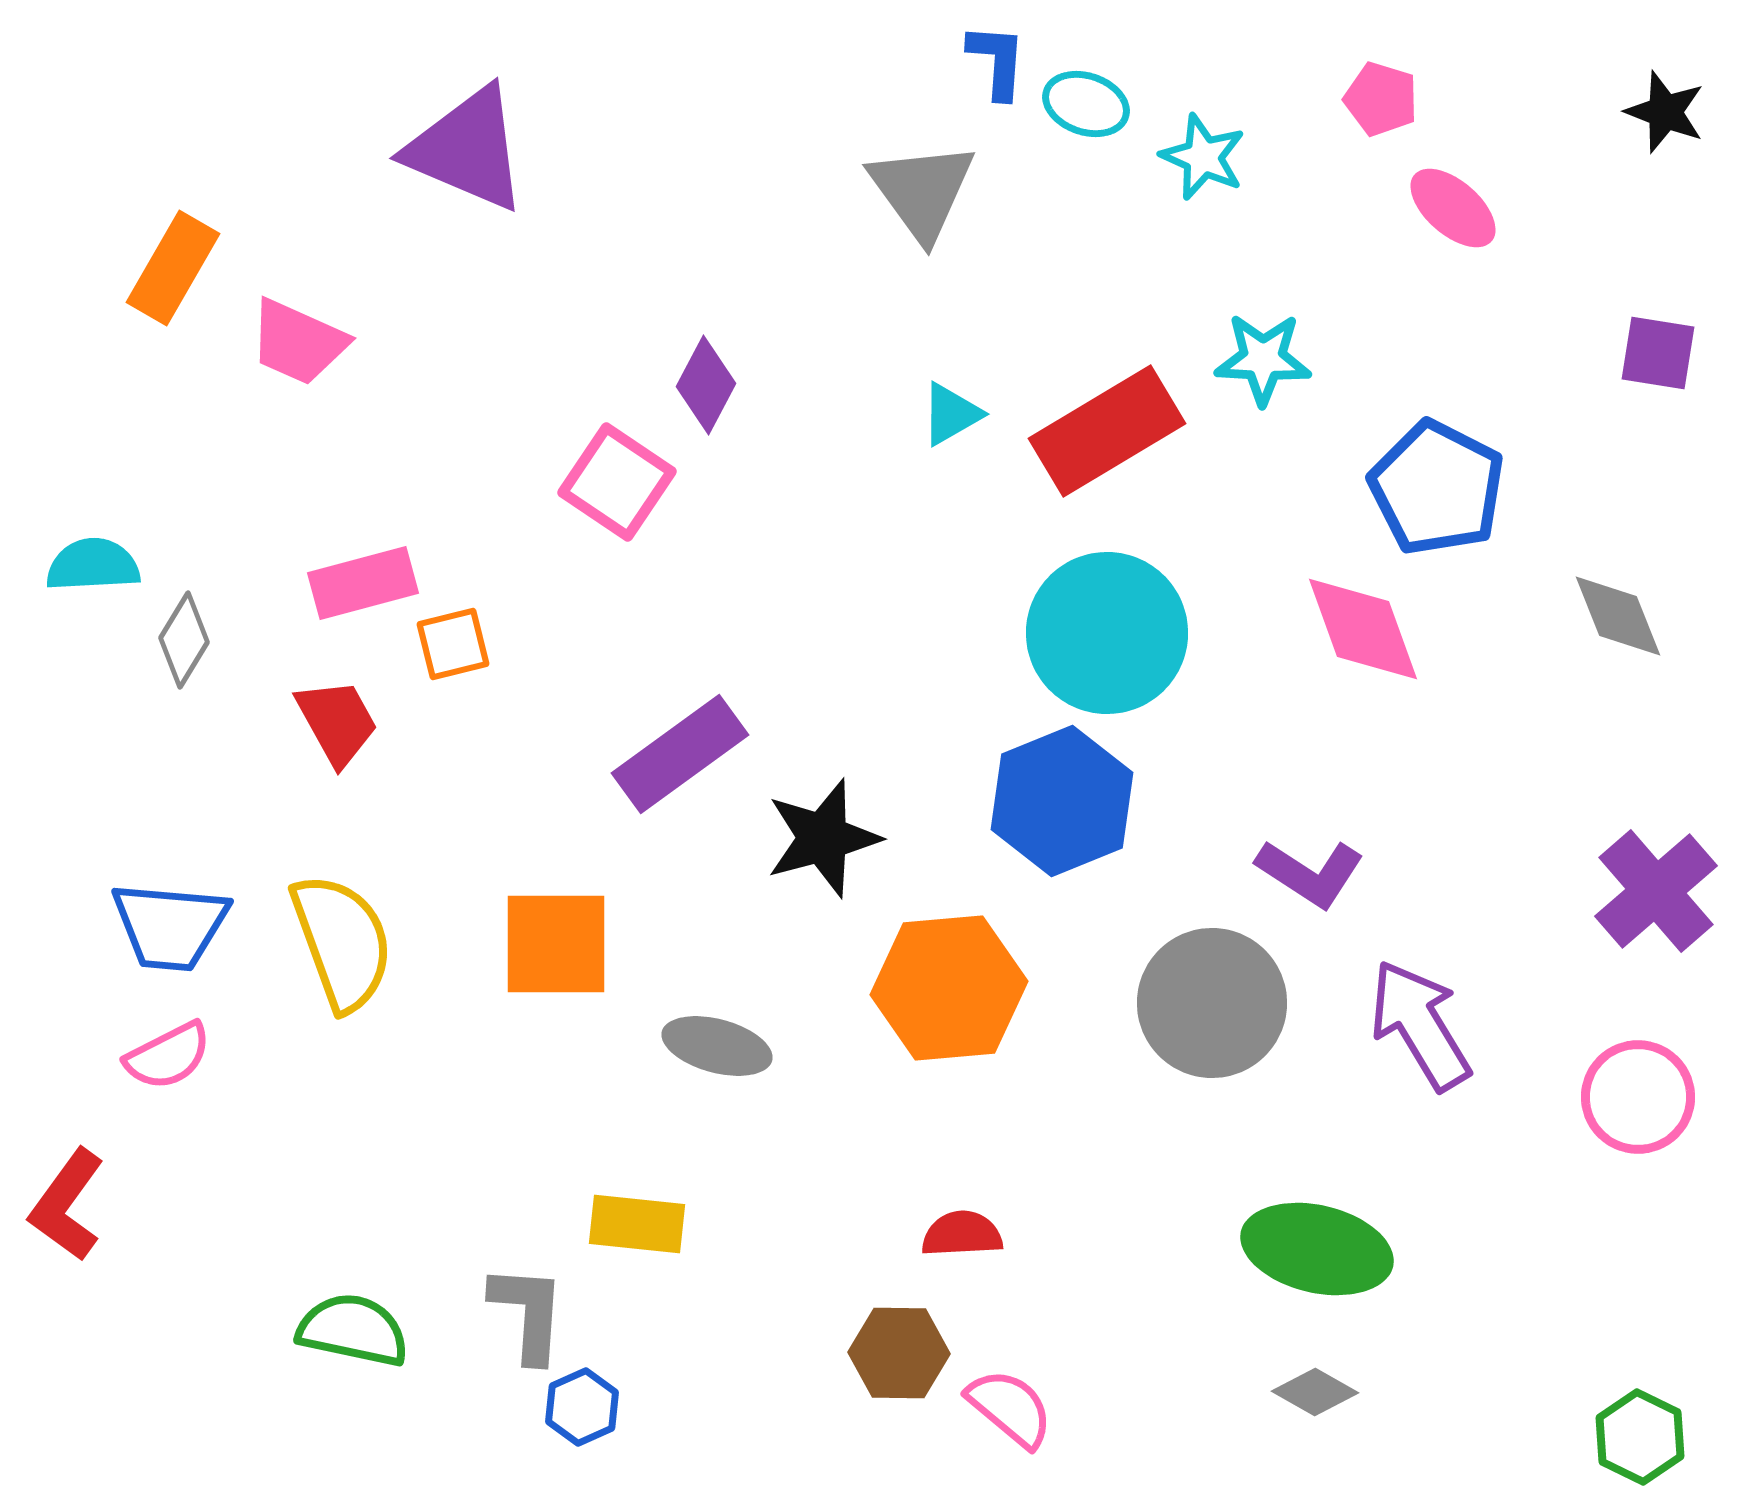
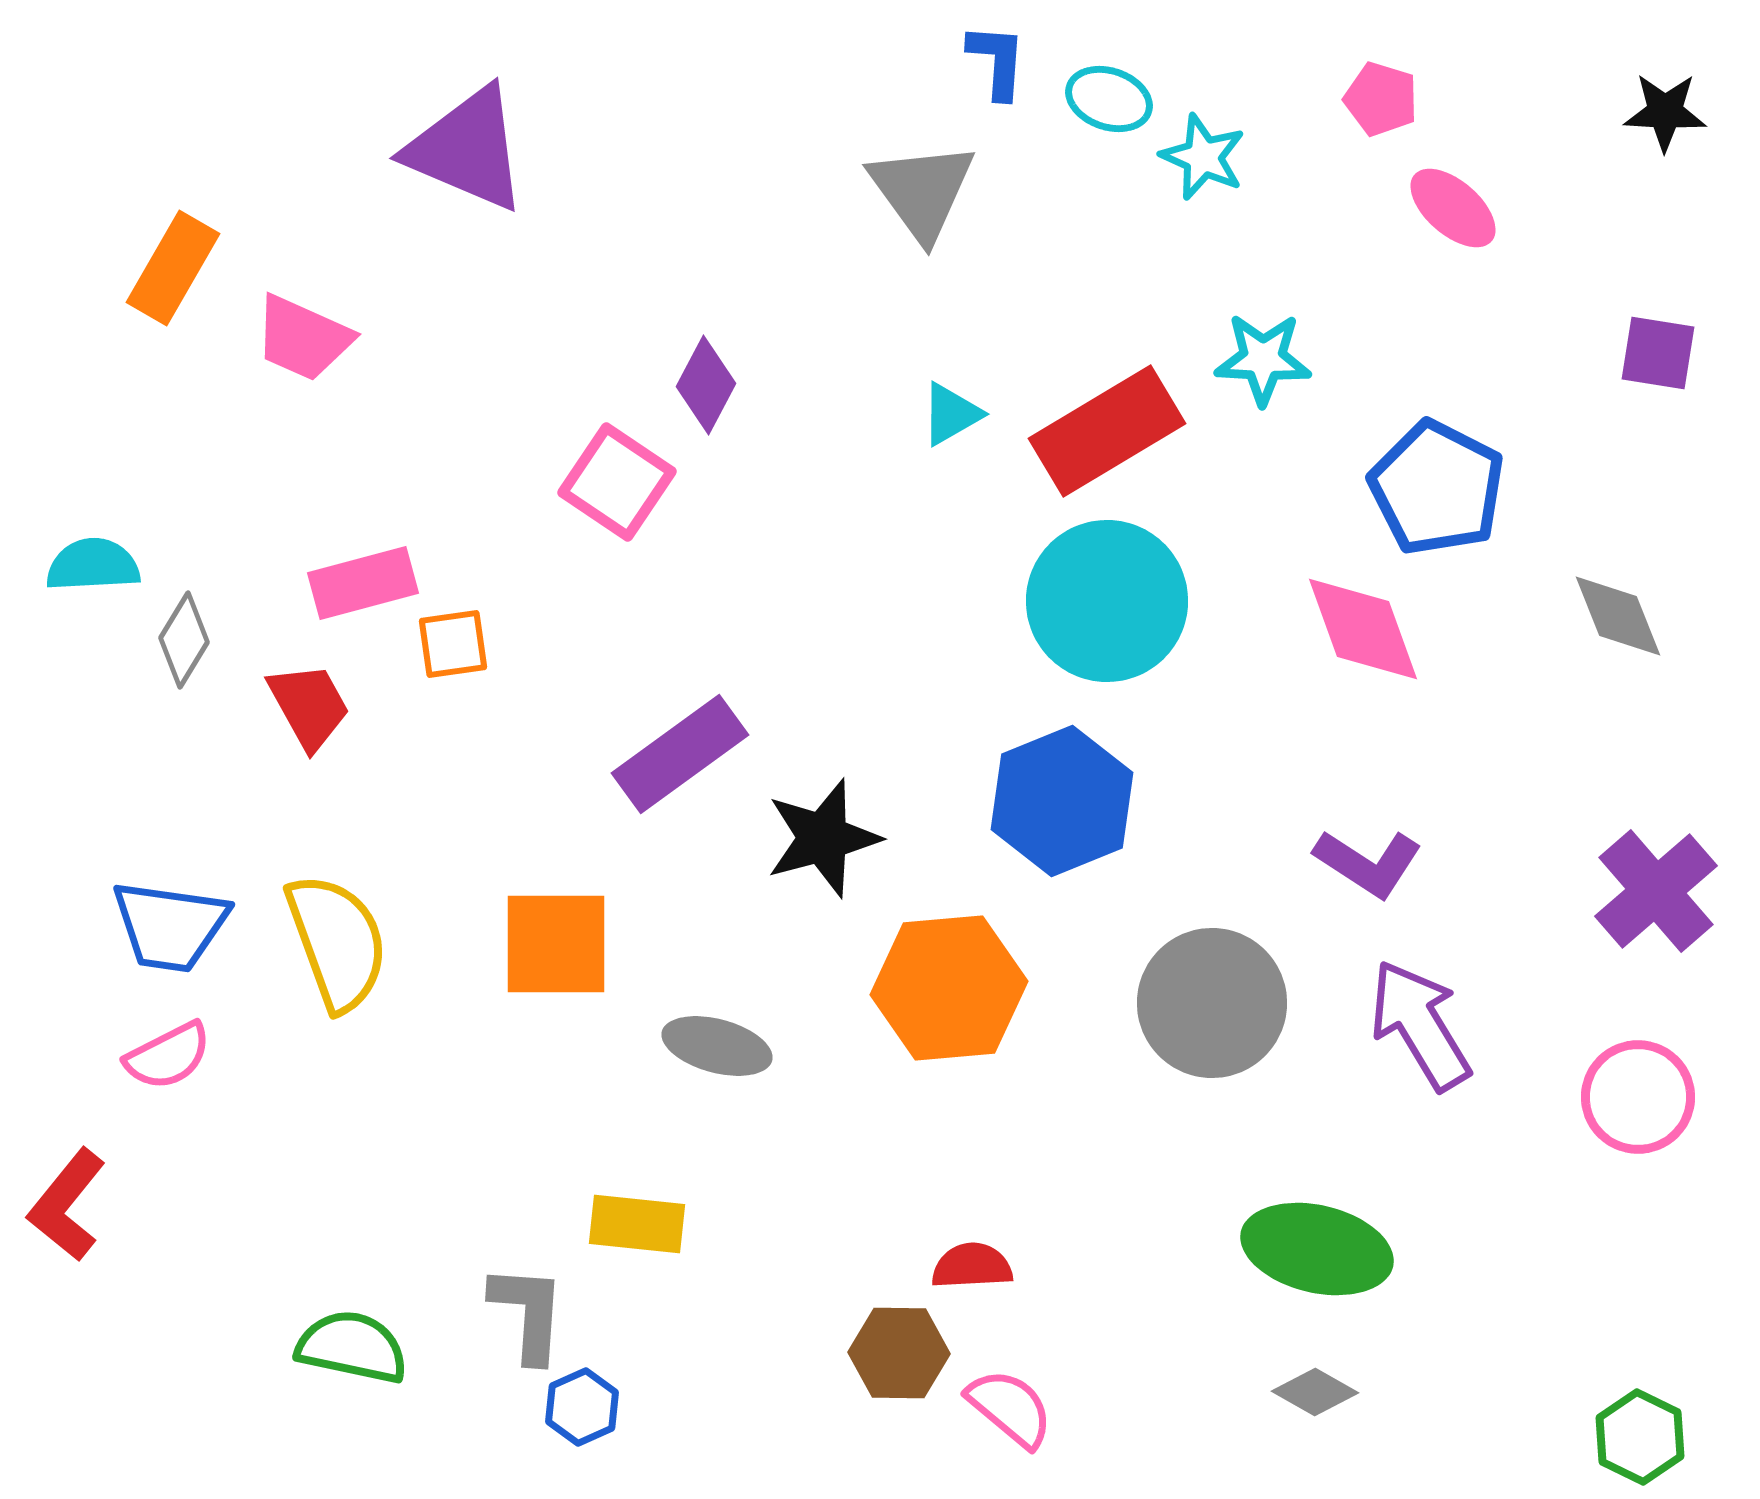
cyan ellipse at (1086, 104): moved 23 px right, 5 px up
black star at (1665, 112): rotated 18 degrees counterclockwise
pink trapezoid at (298, 342): moved 5 px right, 4 px up
cyan circle at (1107, 633): moved 32 px up
orange square at (453, 644): rotated 6 degrees clockwise
red trapezoid at (337, 722): moved 28 px left, 16 px up
purple L-shape at (1310, 873): moved 58 px right, 10 px up
blue trapezoid at (170, 926): rotated 3 degrees clockwise
yellow semicircle at (342, 942): moved 5 px left
red L-shape at (67, 1205): rotated 3 degrees clockwise
red semicircle at (962, 1234): moved 10 px right, 32 px down
green semicircle at (353, 1330): moved 1 px left, 17 px down
